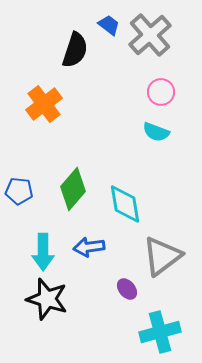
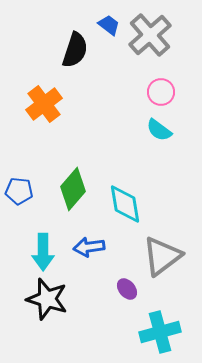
cyan semicircle: moved 3 px right, 2 px up; rotated 16 degrees clockwise
